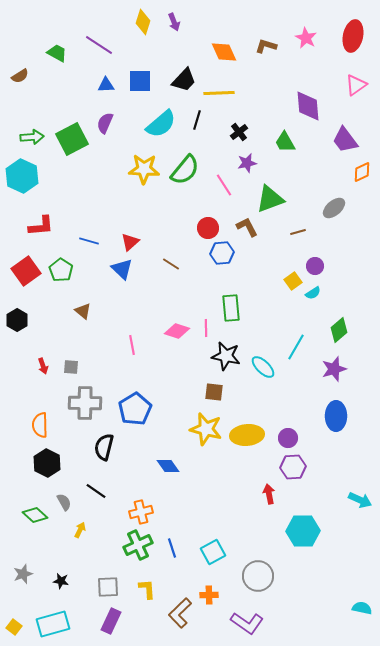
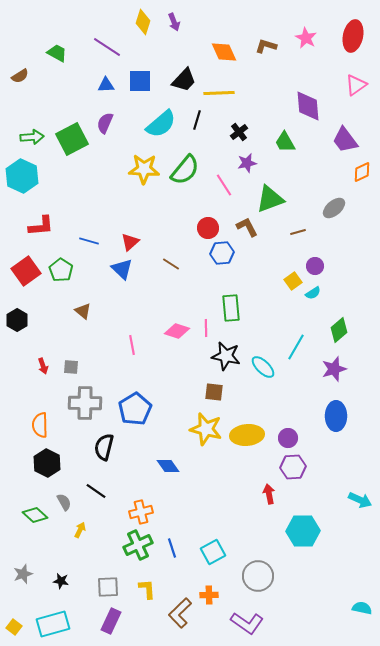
purple line at (99, 45): moved 8 px right, 2 px down
